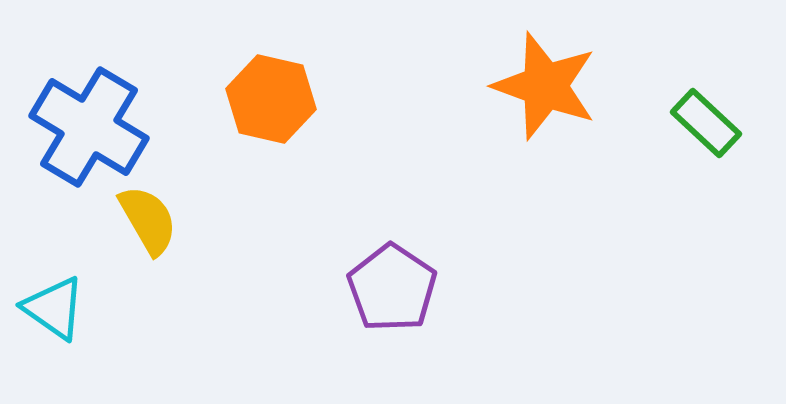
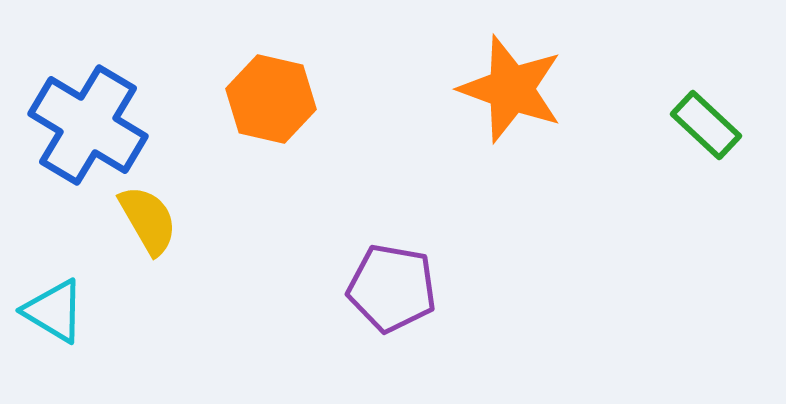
orange star: moved 34 px left, 3 px down
green rectangle: moved 2 px down
blue cross: moved 1 px left, 2 px up
purple pentagon: rotated 24 degrees counterclockwise
cyan triangle: moved 3 px down; rotated 4 degrees counterclockwise
